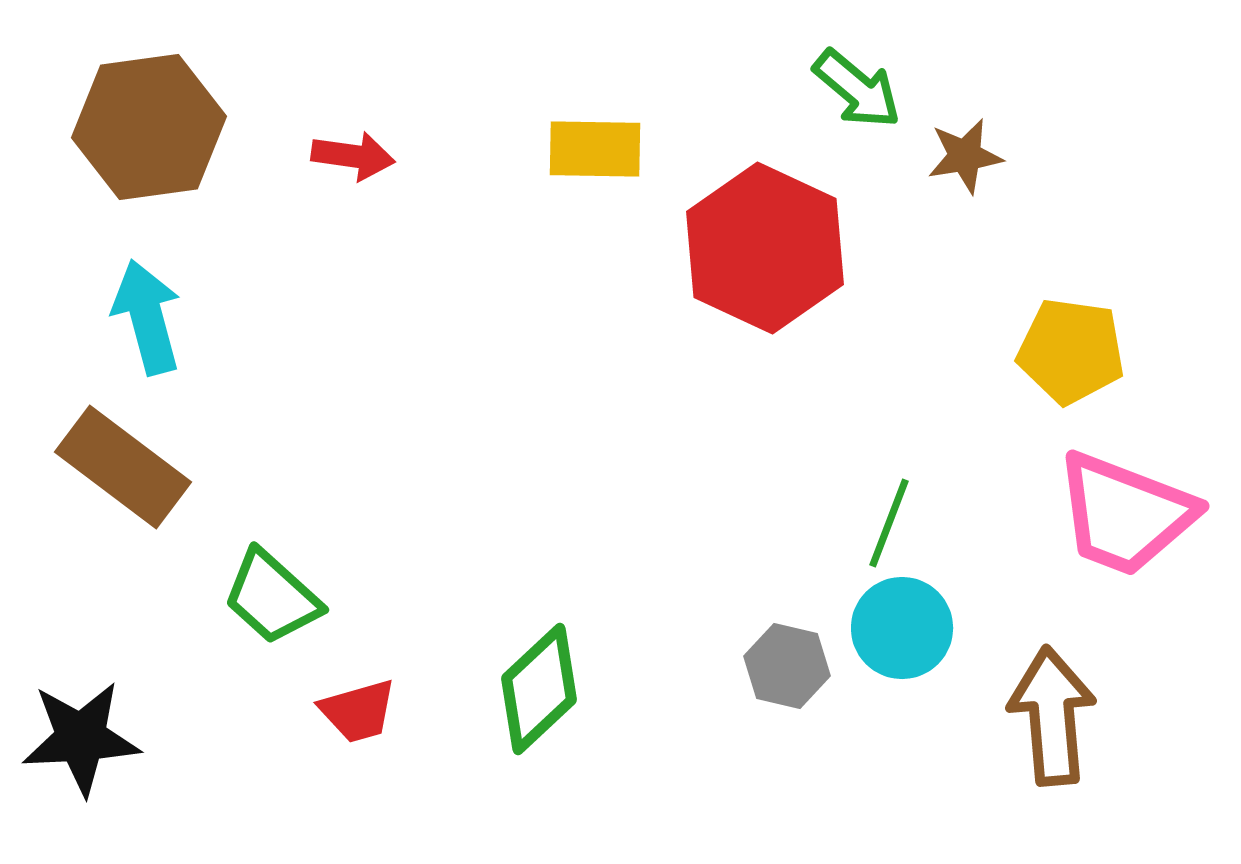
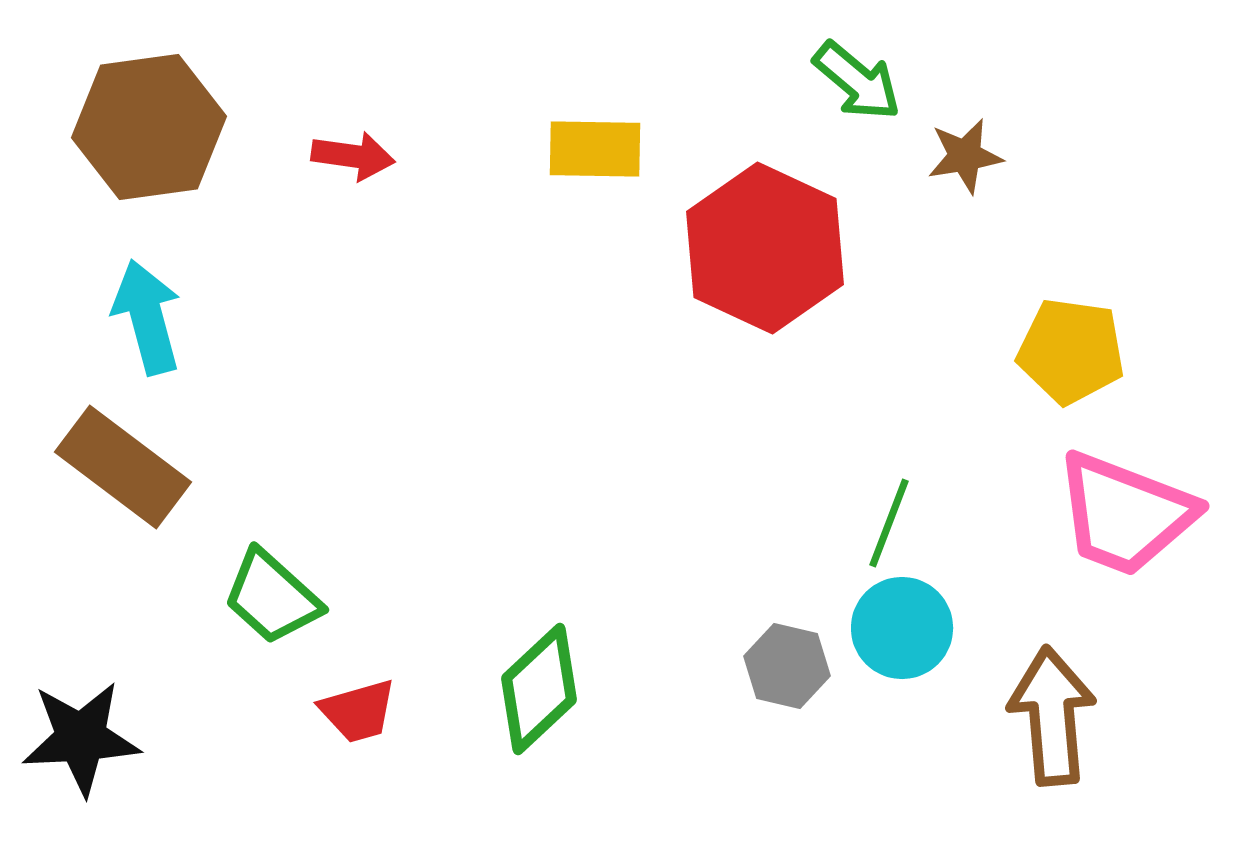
green arrow: moved 8 px up
